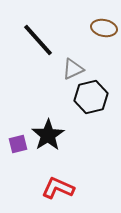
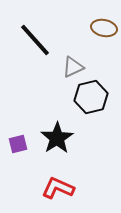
black line: moved 3 px left
gray triangle: moved 2 px up
black star: moved 9 px right, 3 px down
